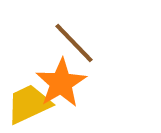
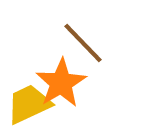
brown line: moved 9 px right
